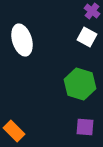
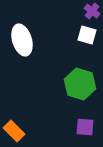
white square: moved 2 px up; rotated 12 degrees counterclockwise
